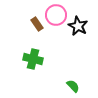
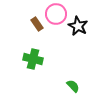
pink circle: moved 1 px up
